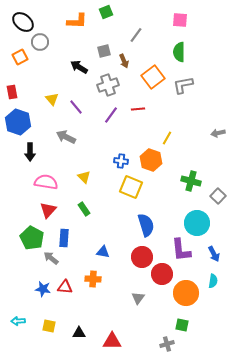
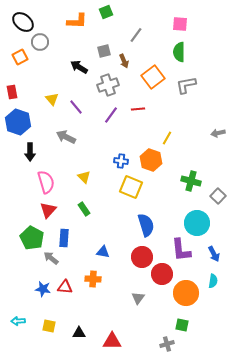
pink square at (180, 20): moved 4 px down
gray L-shape at (183, 85): moved 3 px right
pink semicircle at (46, 182): rotated 65 degrees clockwise
